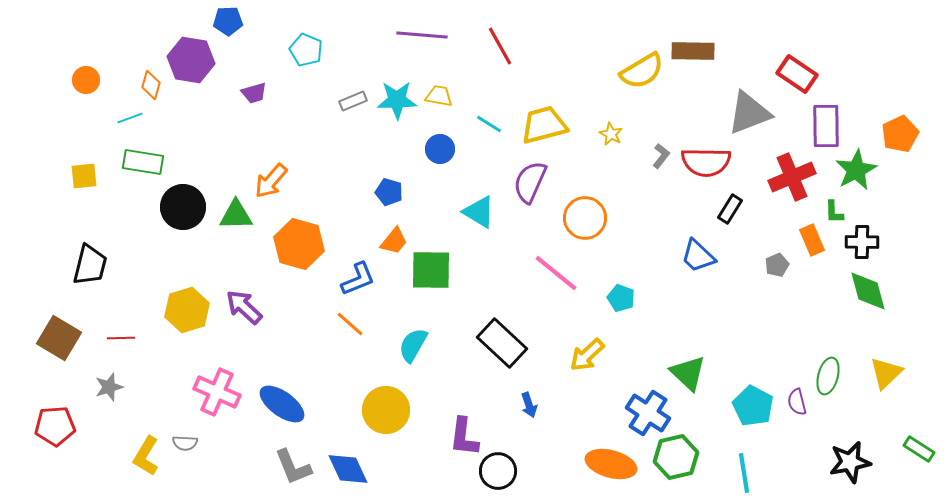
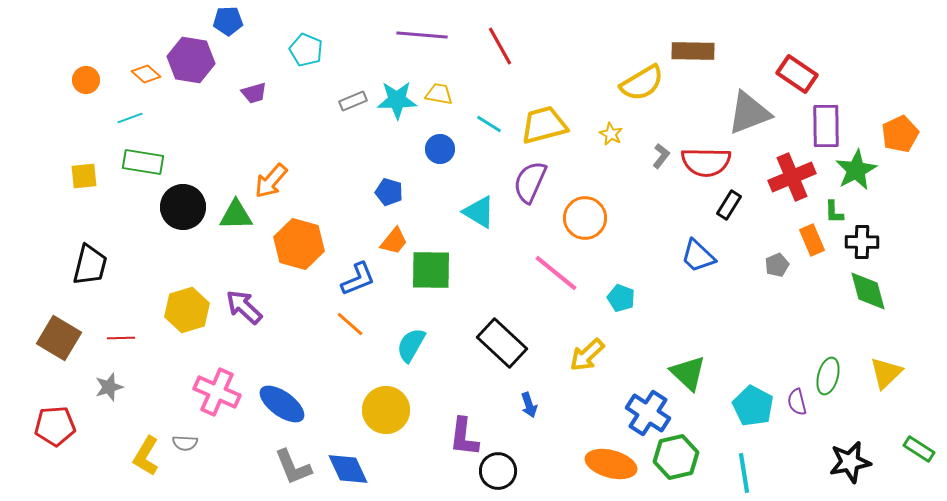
yellow semicircle at (642, 71): moved 12 px down
orange diamond at (151, 85): moved 5 px left, 11 px up; rotated 64 degrees counterclockwise
yellow trapezoid at (439, 96): moved 2 px up
black rectangle at (730, 209): moved 1 px left, 4 px up
cyan semicircle at (413, 345): moved 2 px left
